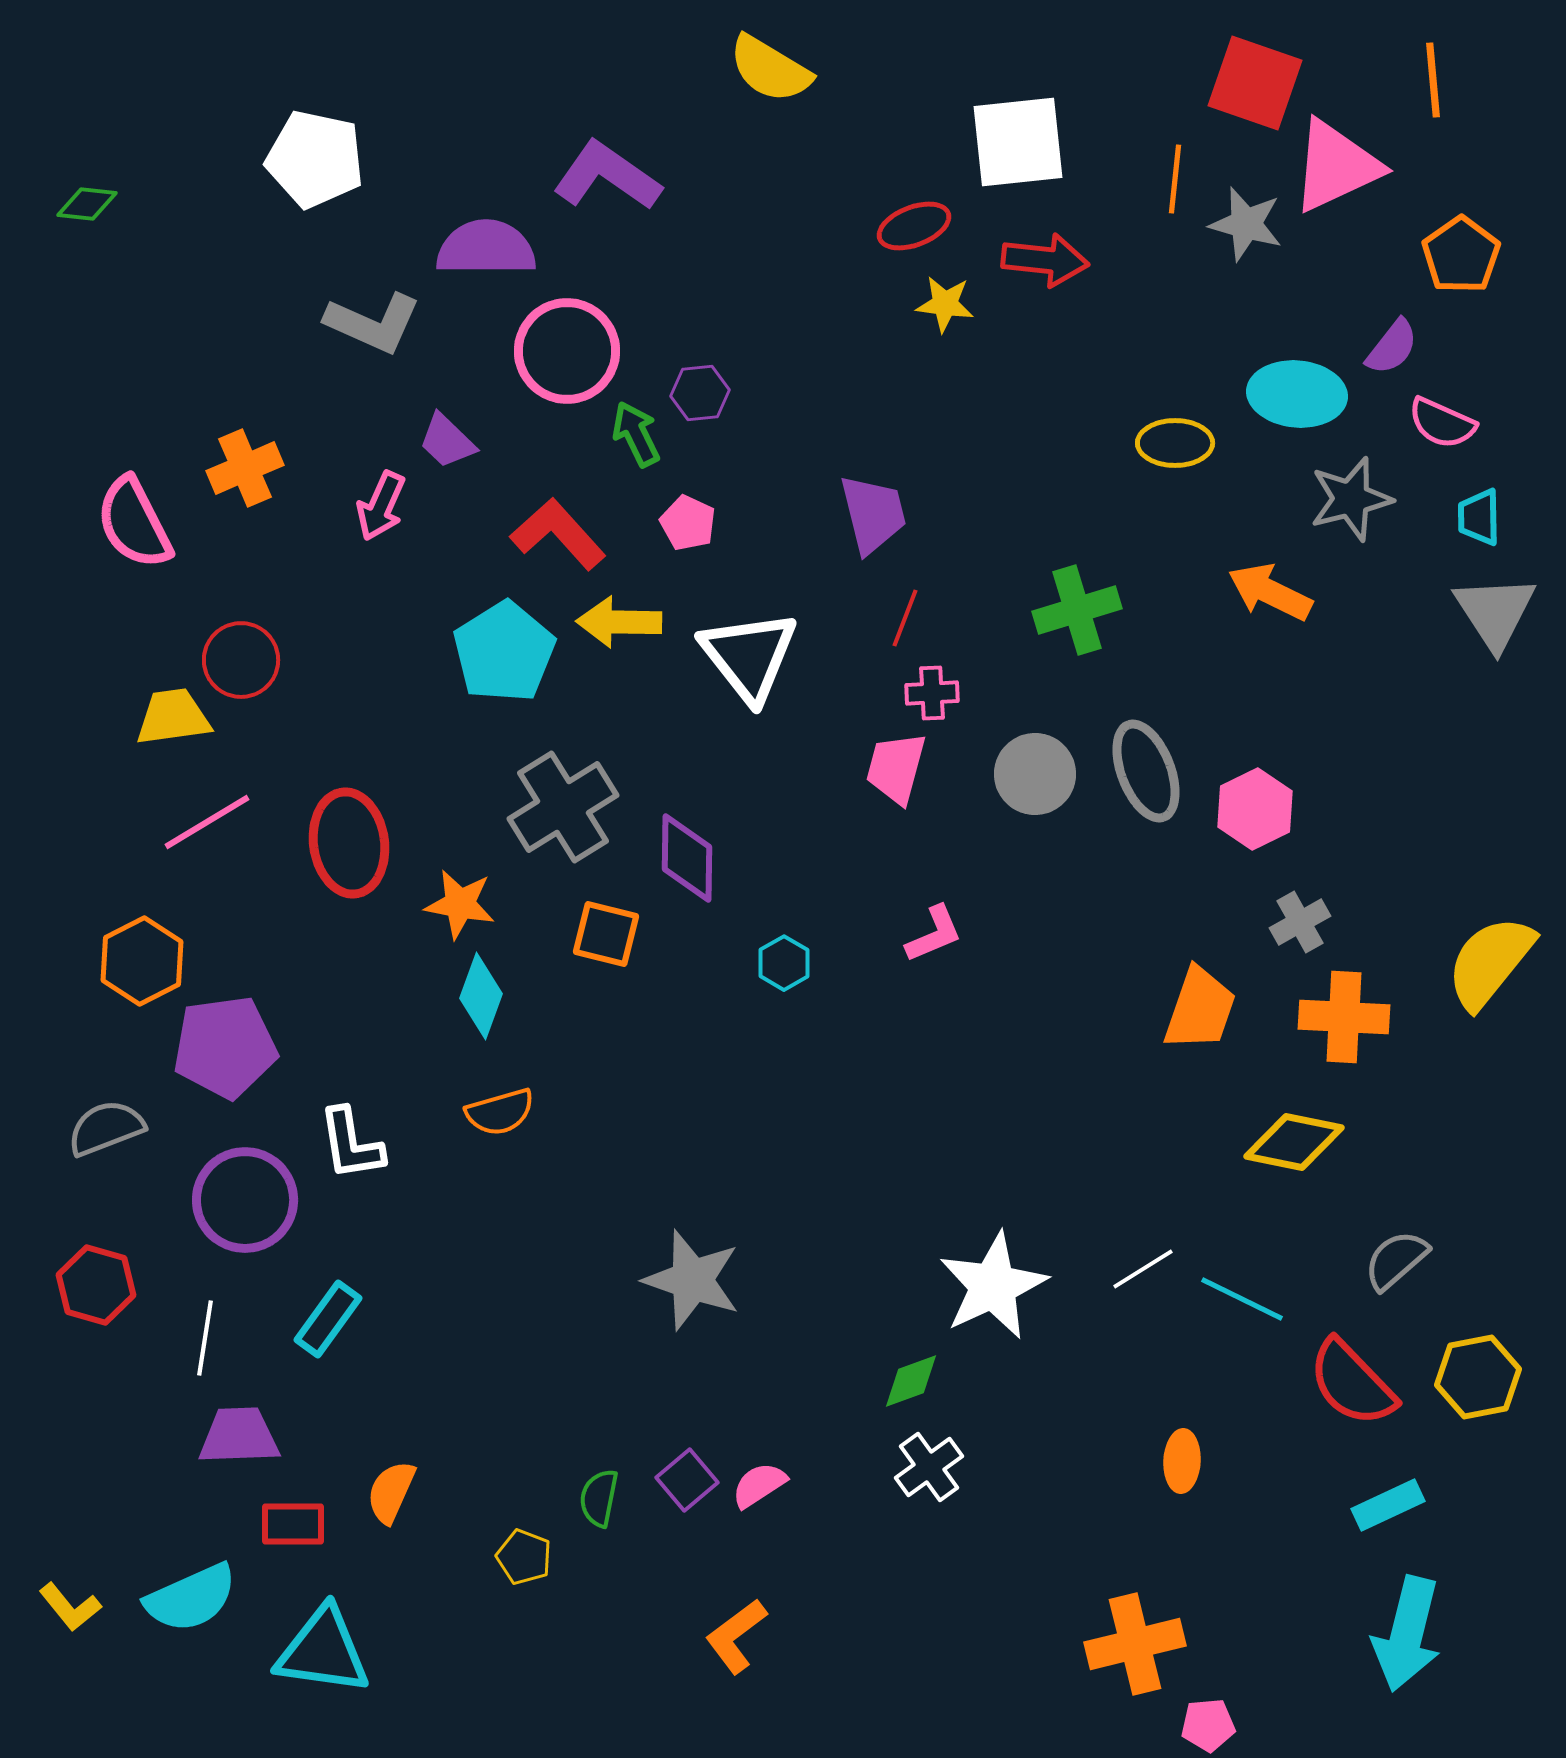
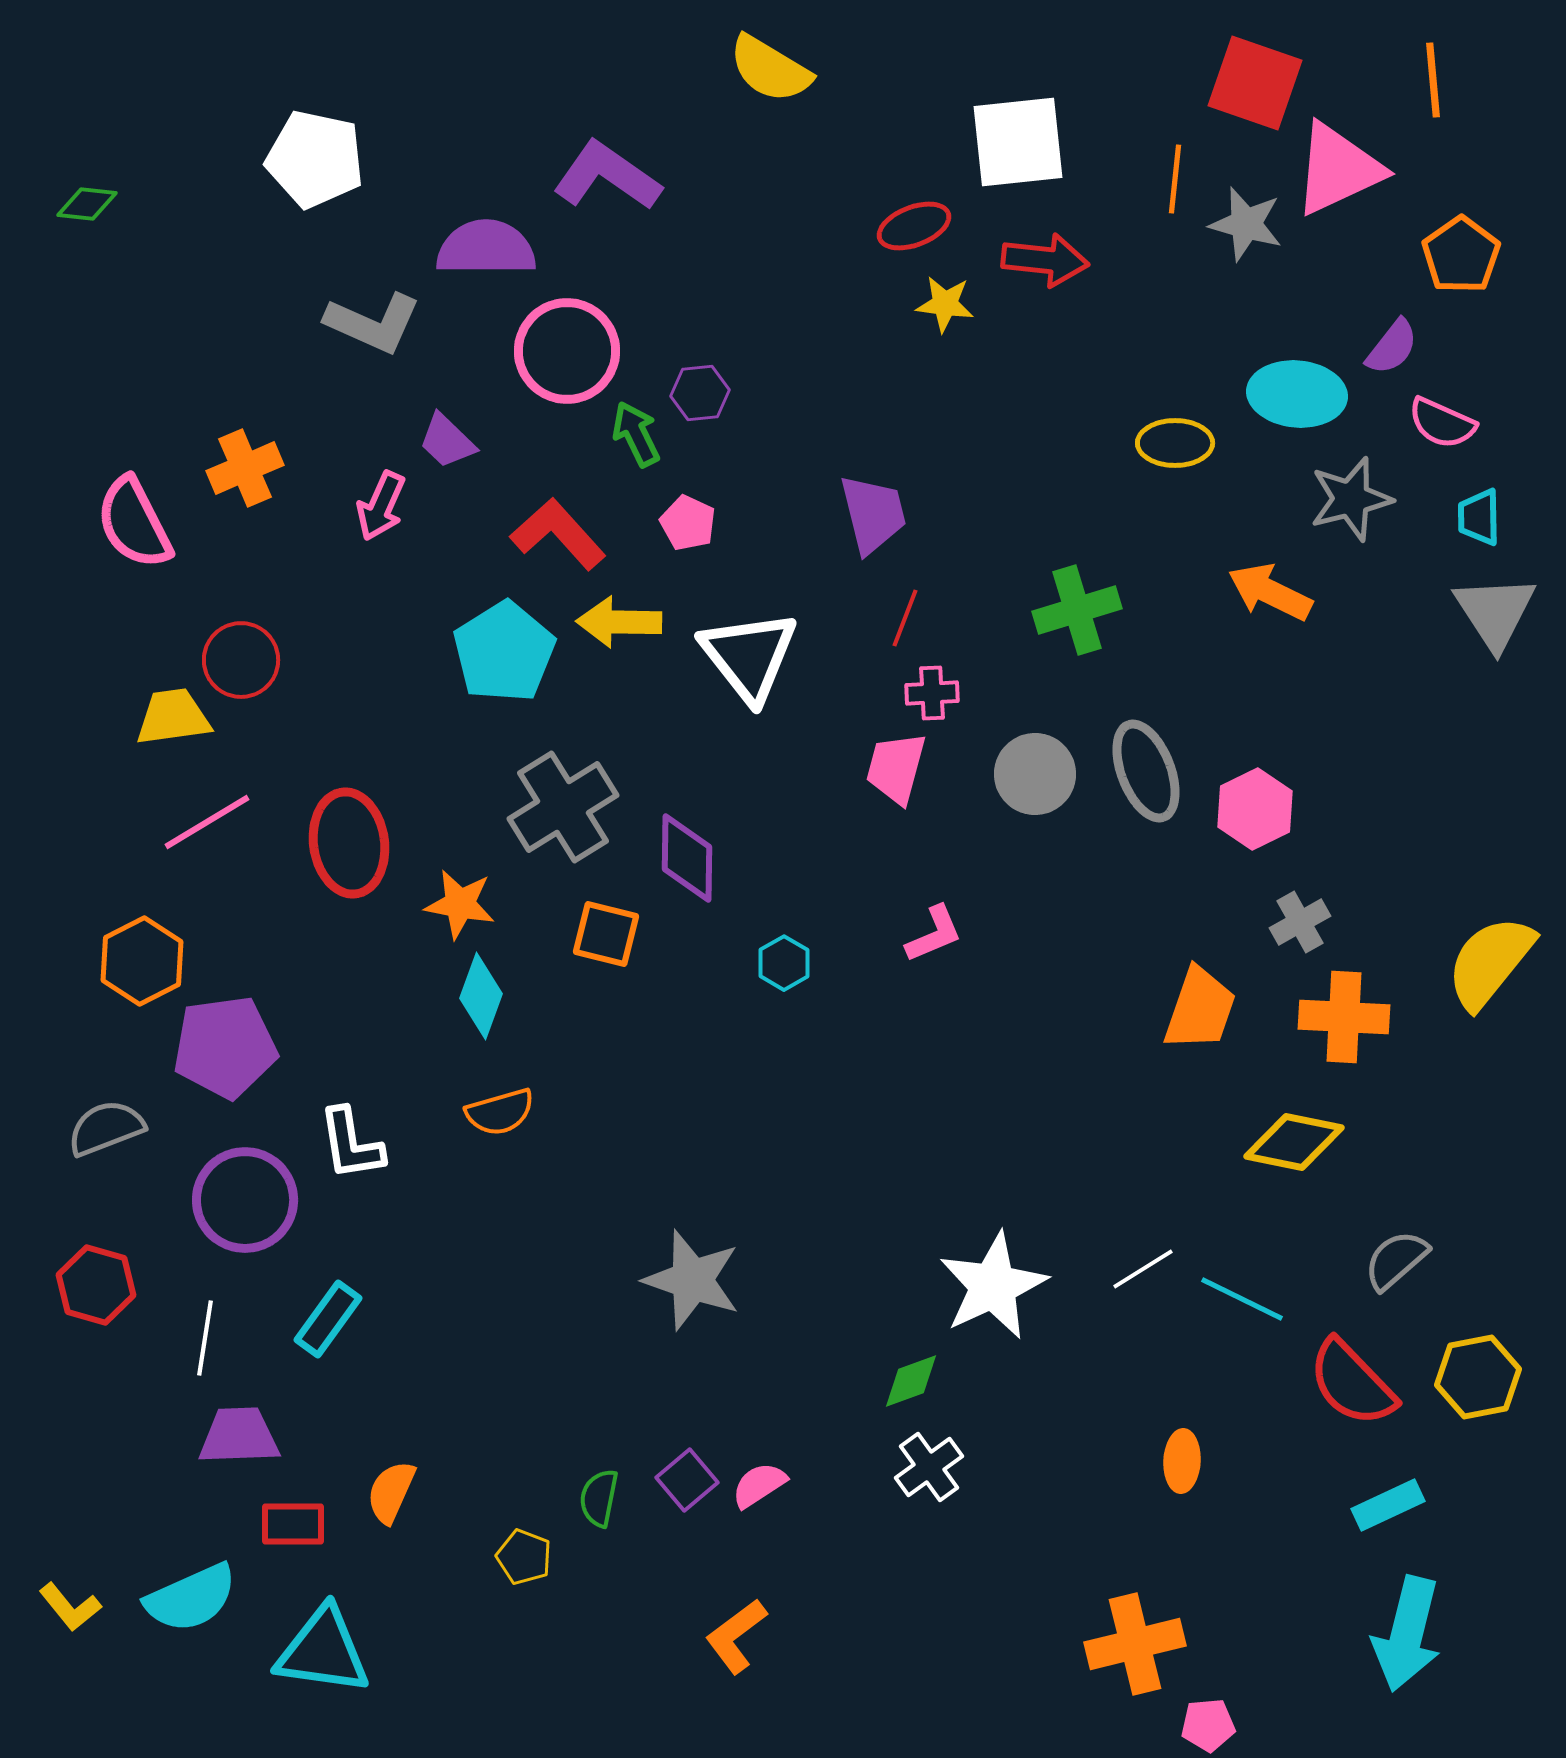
pink triangle at (1336, 166): moved 2 px right, 3 px down
